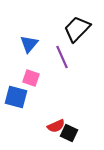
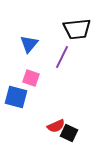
black trapezoid: rotated 140 degrees counterclockwise
purple line: rotated 50 degrees clockwise
